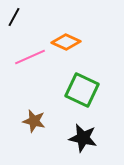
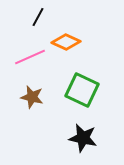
black line: moved 24 px right
brown star: moved 2 px left, 24 px up
